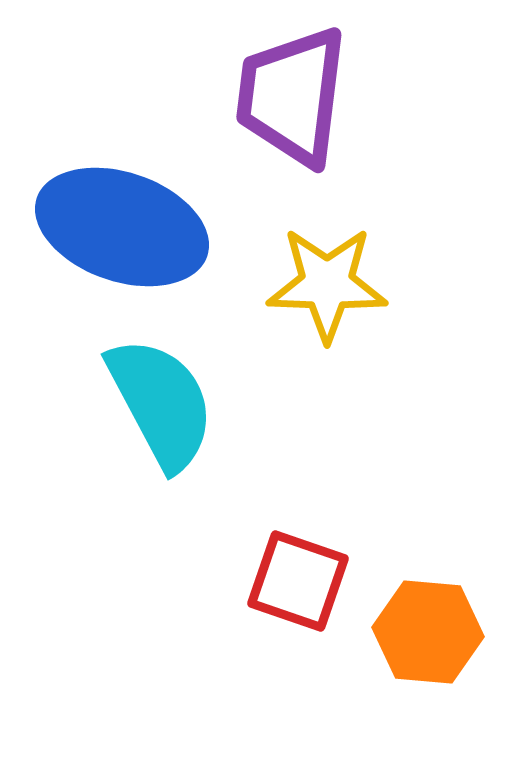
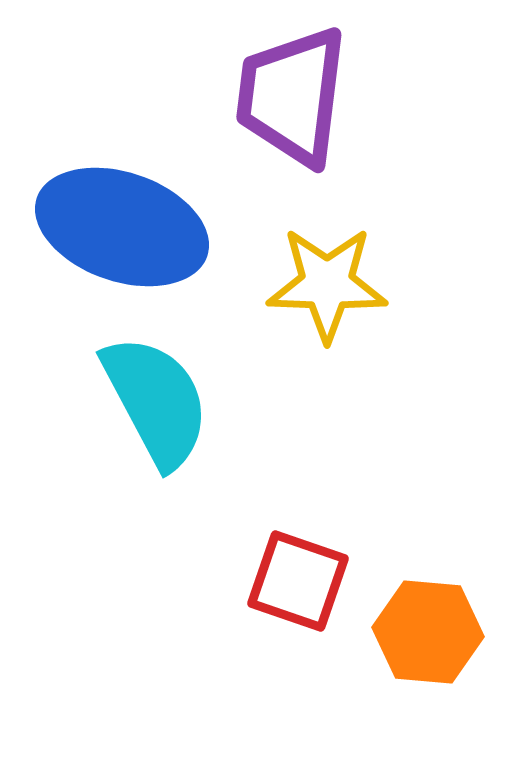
cyan semicircle: moved 5 px left, 2 px up
